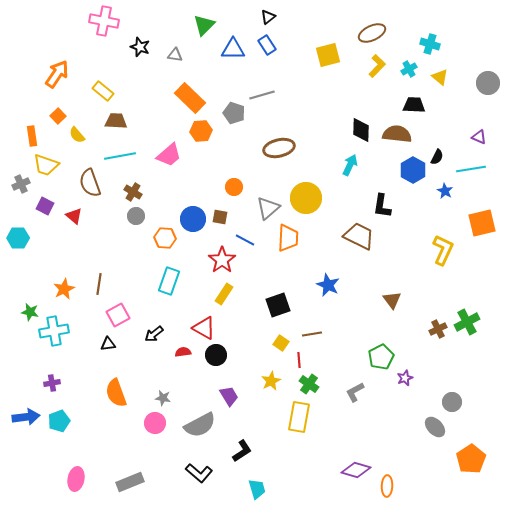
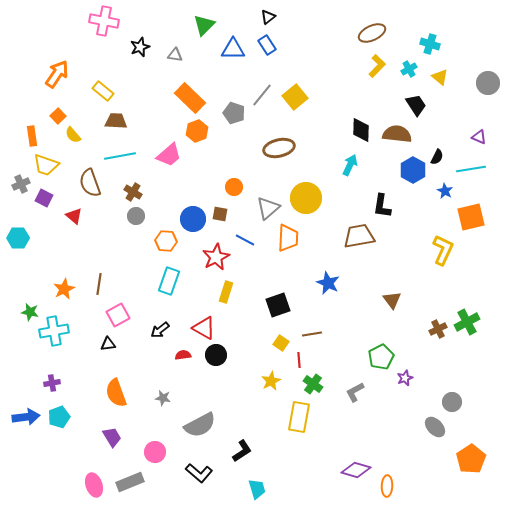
black star at (140, 47): rotated 30 degrees clockwise
yellow square at (328, 55): moved 33 px left, 42 px down; rotated 25 degrees counterclockwise
gray line at (262, 95): rotated 35 degrees counterclockwise
black trapezoid at (414, 105): moved 2 px right; rotated 55 degrees clockwise
orange hexagon at (201, 131): moved 4 px left; rotated 15 degrees counterclockwise
yellow semicircle at (77, 135): moved 4 px left
purple square at (45, 206): moved 1 px left, 8 px up
brown square at (220, 217): moved 3 px up
orange square at (482, 223): moved 11 px left, 6 px up
brown trapezoid at (359, 236): rotated 36 degrees counterclockwise
orange hexagon at (165, 238): moved 1 px right, 3 px down
red star at (222, 260): moved 6 px left, 3 px up; rotated 8 degrees clockwise
blue star at (328, 285): moved 2 px up
yellow rectangle at (224, 294): moved 2 px right, 2 px up; rotated 15 degrees counterclockwise
black arrow at (154, 334): moved 6 px right, 4 px up
red semicircle at (183, 352): moved 3 px down
green cross at (309, 384): moved 4 px right
purple trapezoid at (229, 396): moved 117 px left, 41 px down
cyan pentagon at (59, 421): moved 4 px up
pink circle at (155, 423): moved 29 px down
pink ellipse at (76, 479): moved 18 px right, 6 px down; rotated 30 degrees counterclockwise
